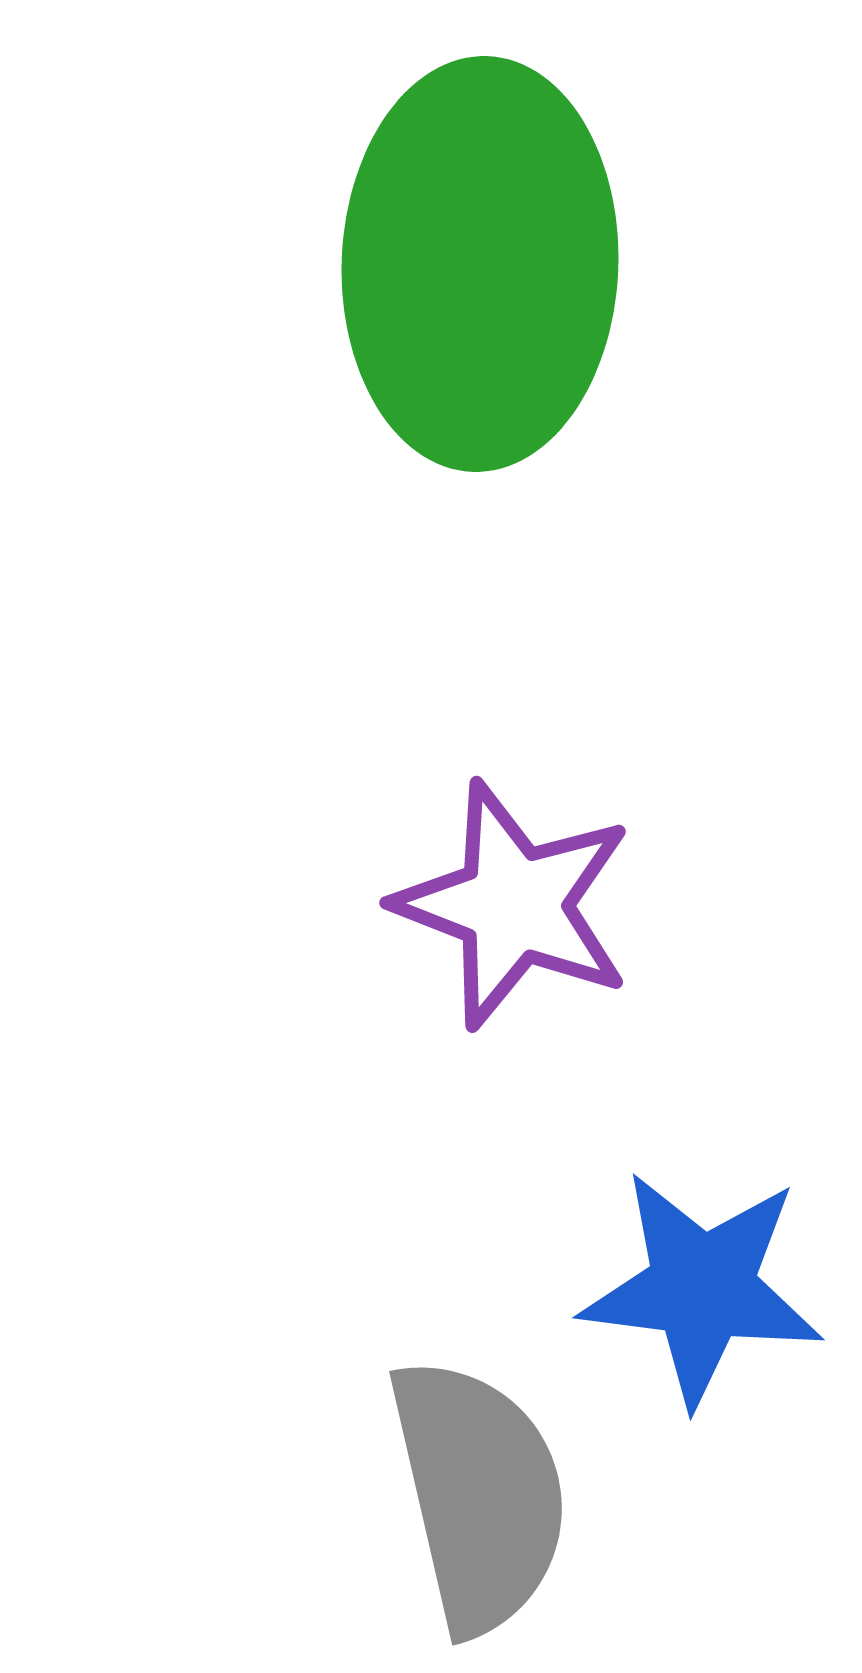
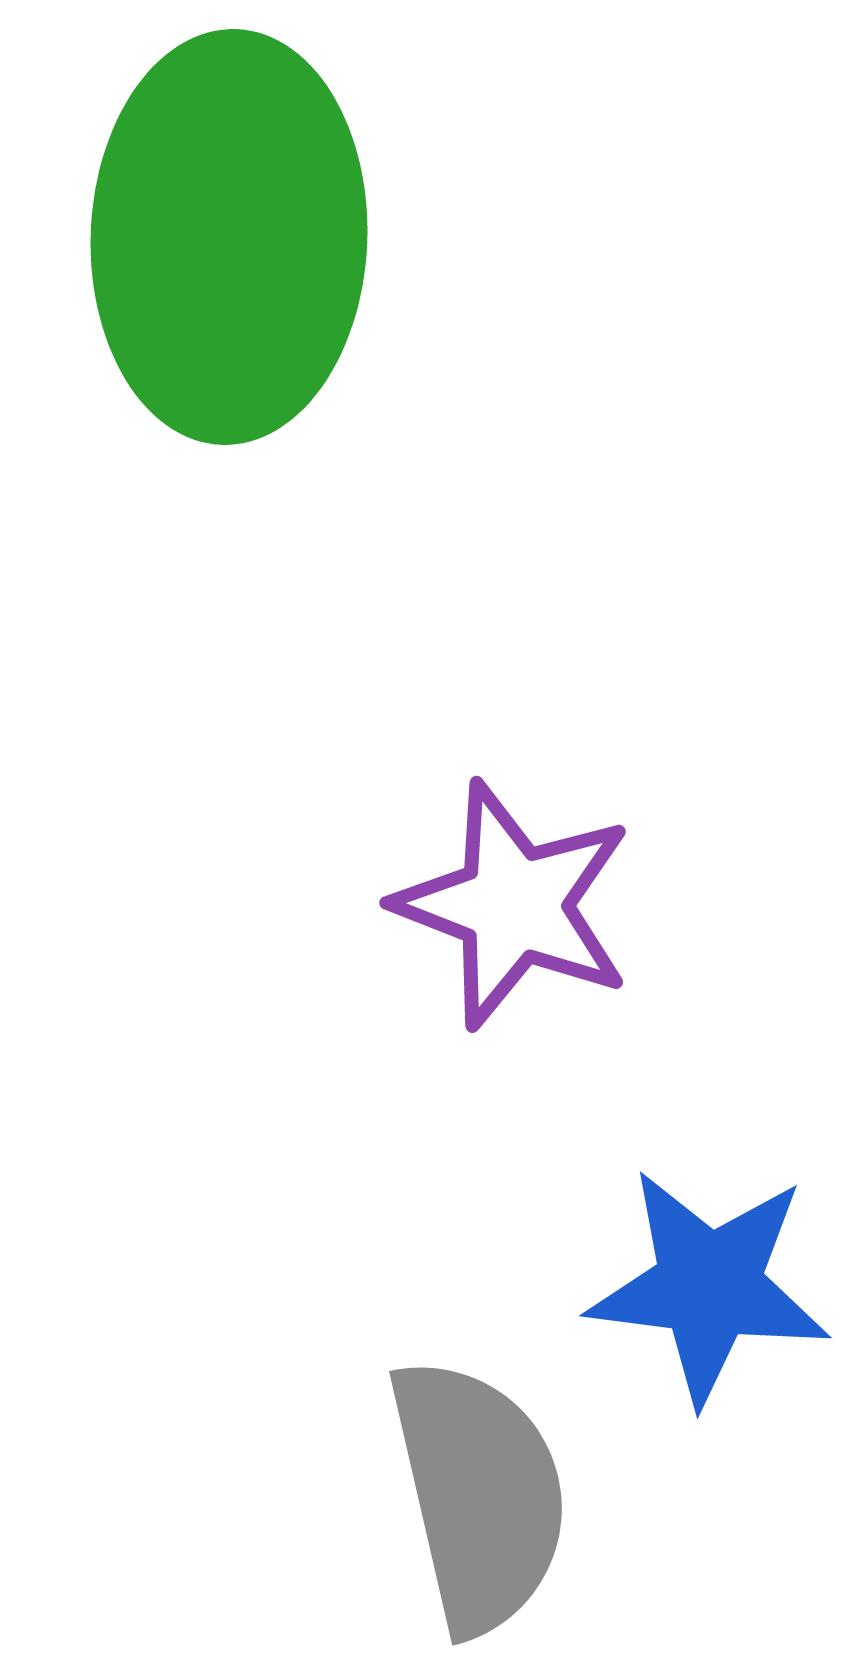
green ellipse: moved 251 px left, 27 px up
blue star: moved 7 px right, 2 px up
